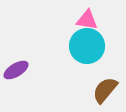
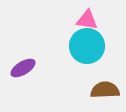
purple ellipse: moved 7 px right, 2 px up
brown semicircle: rotated 48 degrees clockwise
